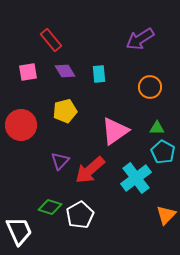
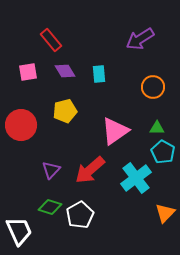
orange circle: moved 3 px right
purple triangle: moved 9 px left, 9 px down
orange triangle: moved 1 px left, 2 px up
